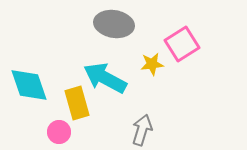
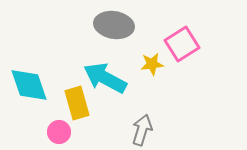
gray ellipse: moved 1 px down
